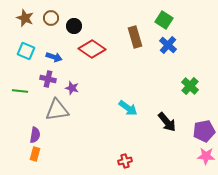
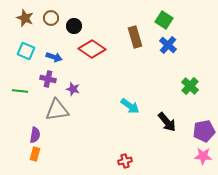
purple star: moved 1 px right, 1 px down
cyan arrow: moved 2 px right, 2 px up
pink star: moved 3 px left
